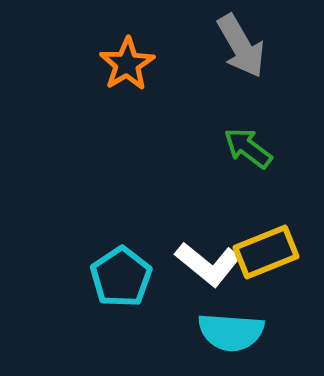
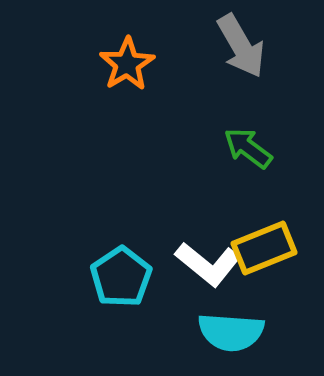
yellow rectangle: moved 2 px left, 4 px up
